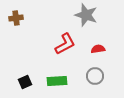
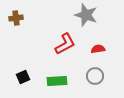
black square: moved 2 px left, 5 px up
